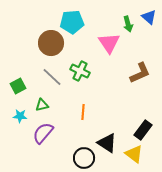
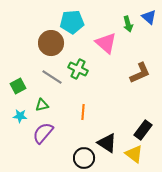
pink triangle: moved 3 px left; rotated 15 degrees counterclockwise
green cross: moved 2 px left, 2 px up
gray line: rotated 10 degrees counterclockwise
